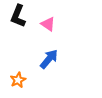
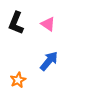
black L-shape: moved 2 px left, 7 px down
blue arrow: moved 2 px down
